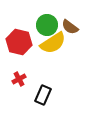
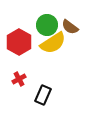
red hexagon: rotated 15 degrees clockwise
